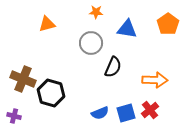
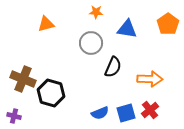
orange triangle: moved 1 px left
orange arrow: moved 5 px left, 1 px up
